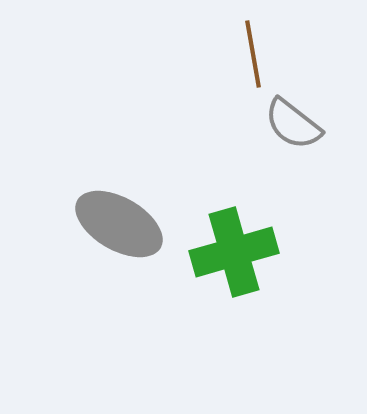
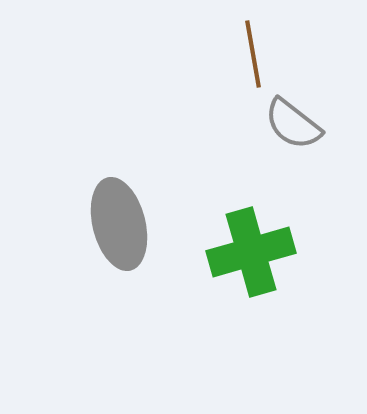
gray ellipse: rotated 46 degrees clockwise
green cross: moved 17 px right
